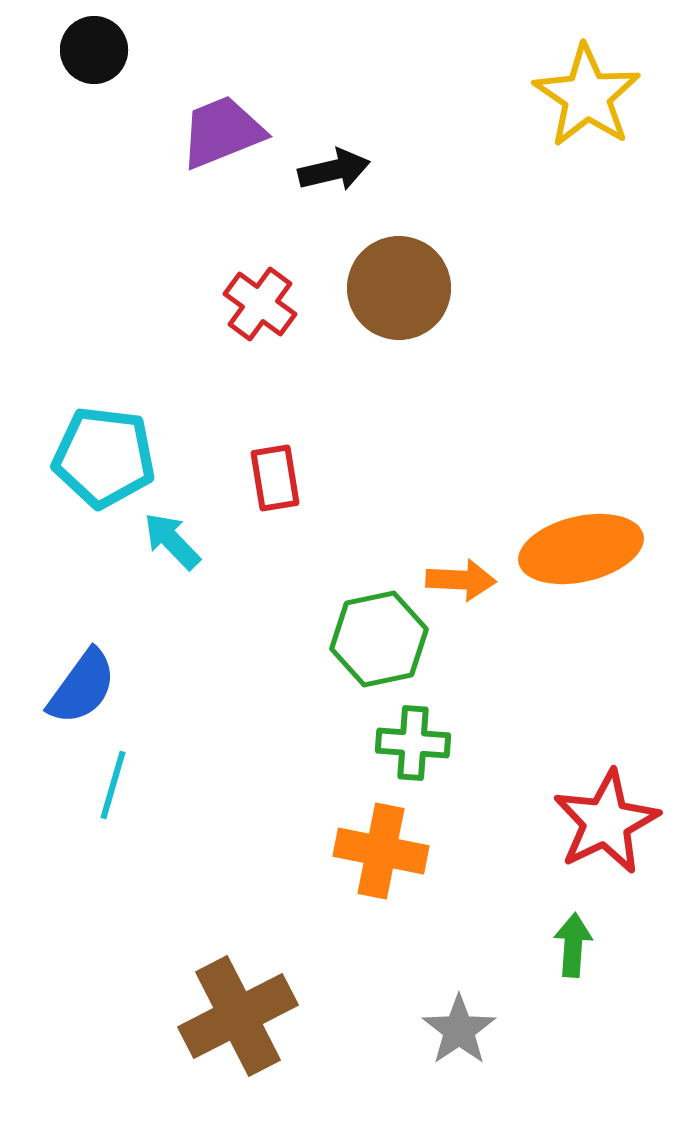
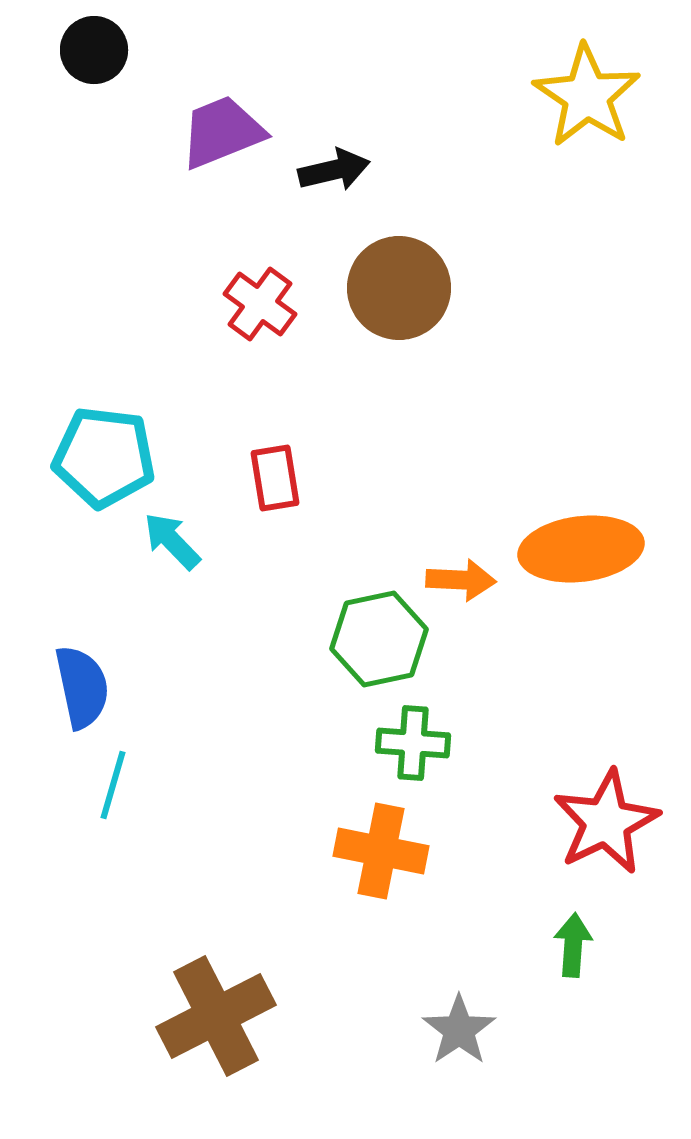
orange ellipse: rotated 6 degrees clockwise
blue semicircle: rotated 48 degrees counterclockwise
brown cross: moved 22 px left
